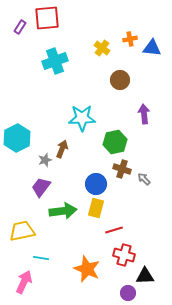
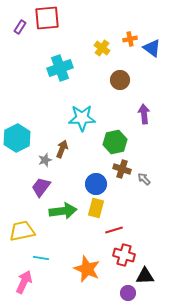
blue triangle: rotated 30 degrees clockwise
cyan cross: moved 5 px right, 7 px down
